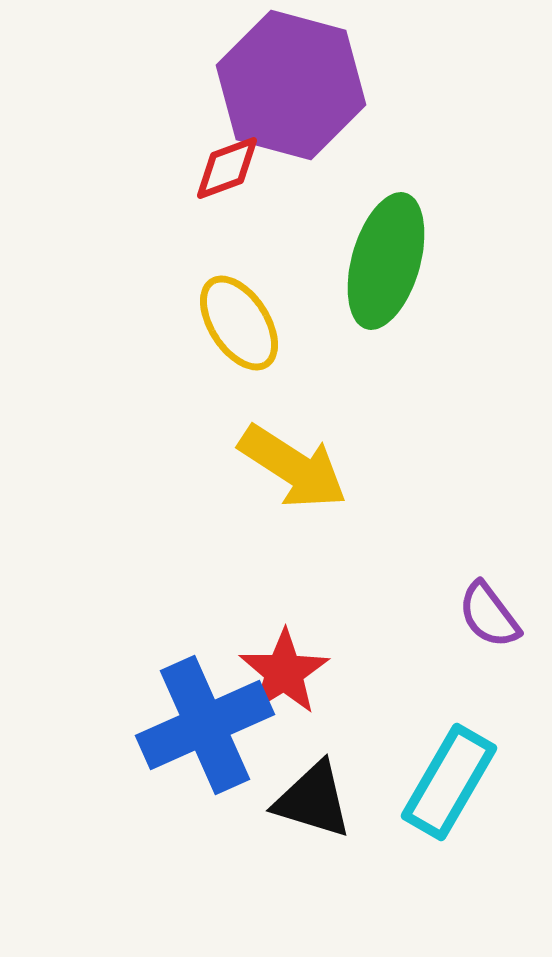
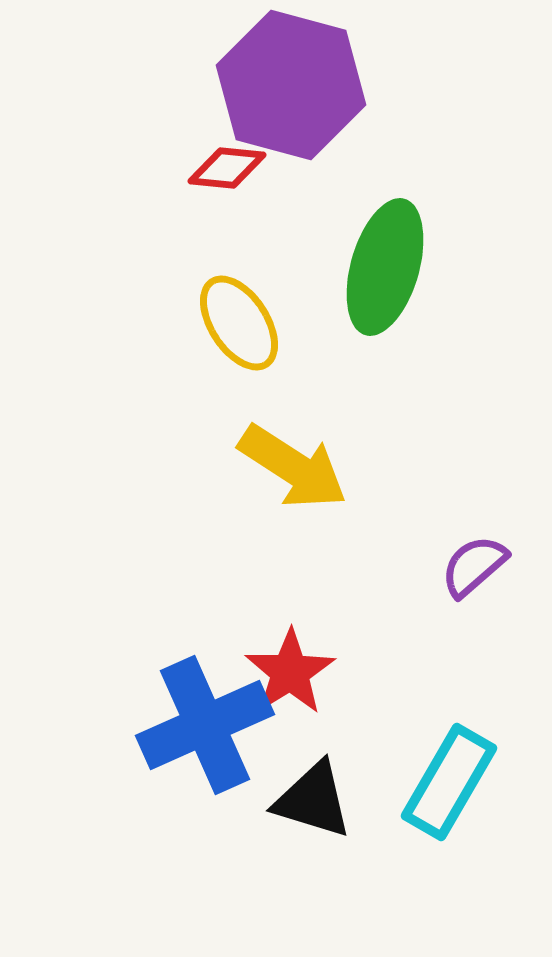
red diamond: rotated 26 degrees clockwise
green ellipse: moved 1 px left, 6 px down
purple semicircle: moved 15 px left, 49 px up; rotated 86 degrees clockwise
red star: moved 6 px right
